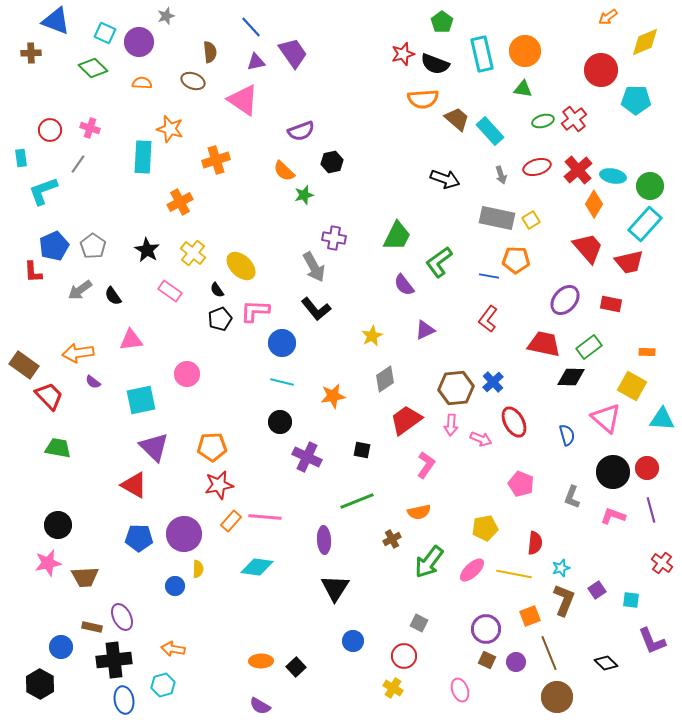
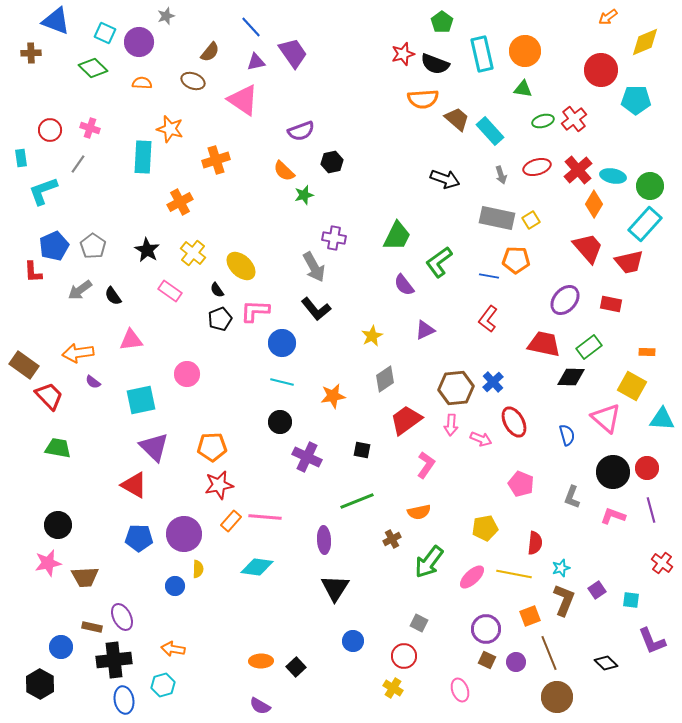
brown semicircle at (210, 52): rotated 45 degrees clockwise
pink ellipse at (472, 570): moved 7 px down
